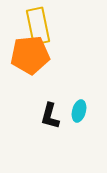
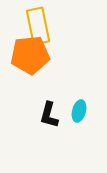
black L-shape: moved 1 px left, 1 px up
